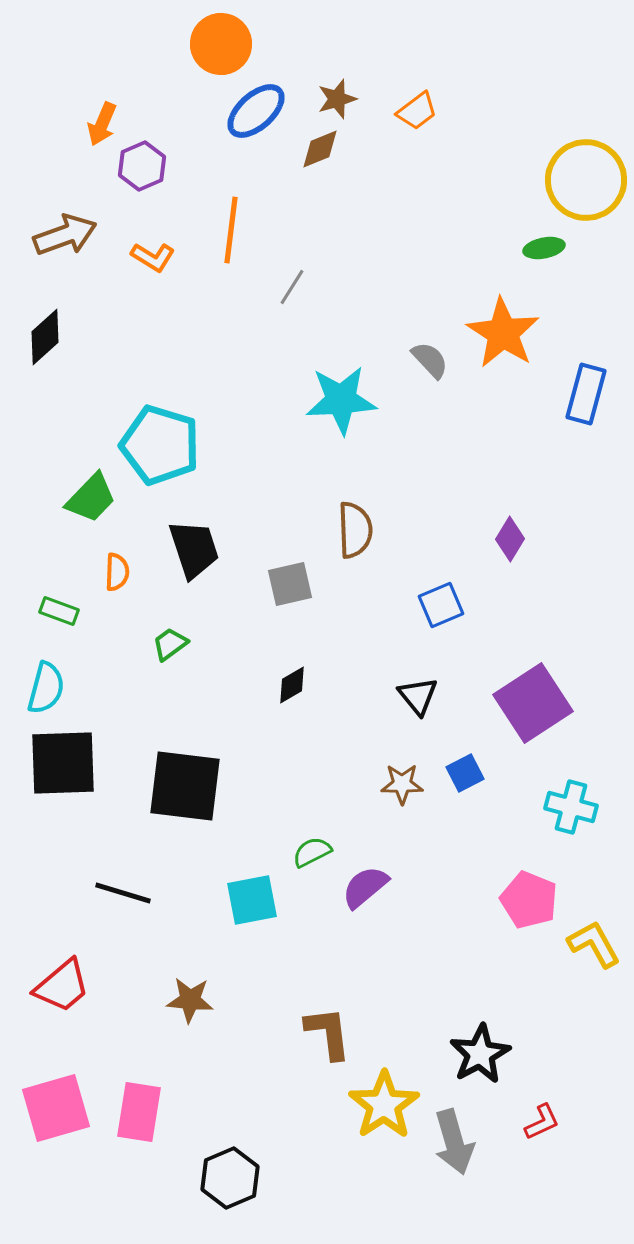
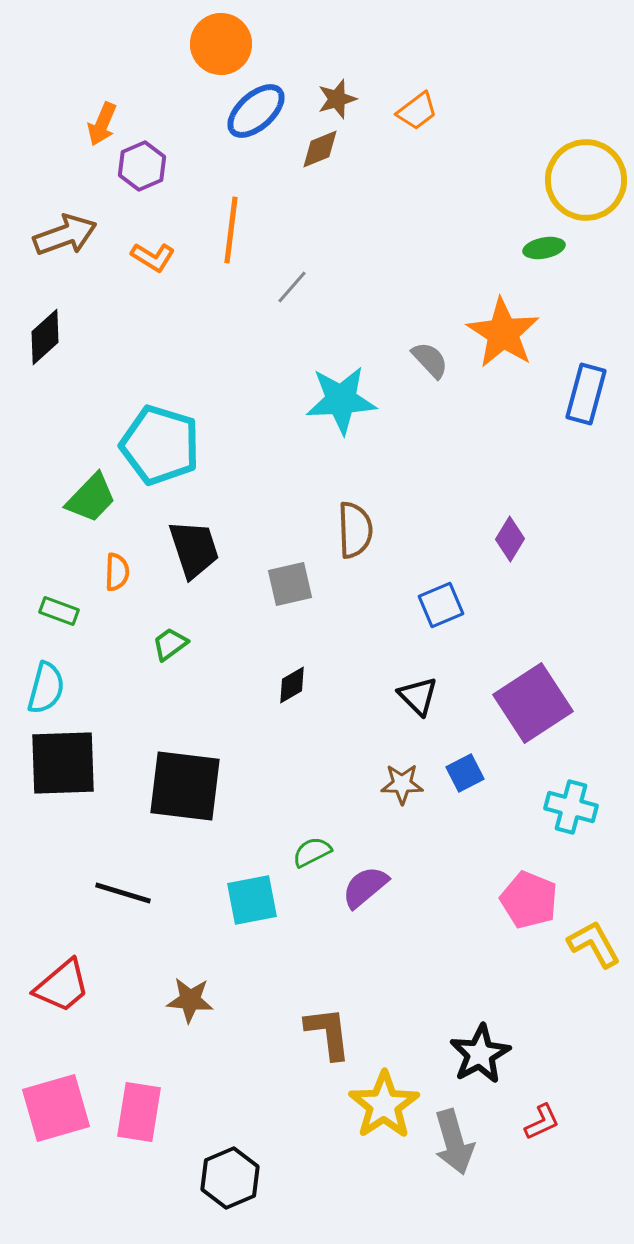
gray line at (292, 287): rotated 9 degrees clockwise
black triangle at (418, 696): rotated 6 degrees counterclockwise
